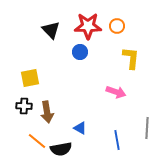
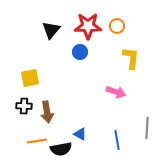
black triangle: rotated 24 degrees clockwise
blue triangle: moved 6 px down
orange line: rotated 48 degrees counterclockwise
